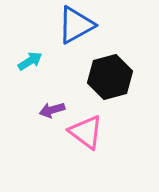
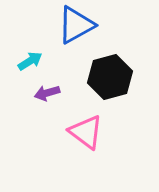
purple arrow: moved 5 px left, 17 px up
